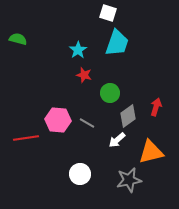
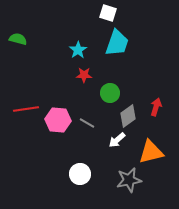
red star: rotated 14 degrees counterclockwise
red line: moved 29 px up
